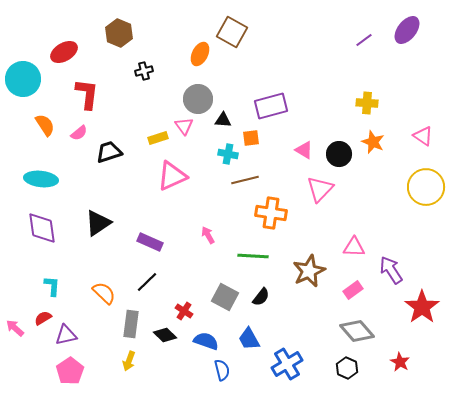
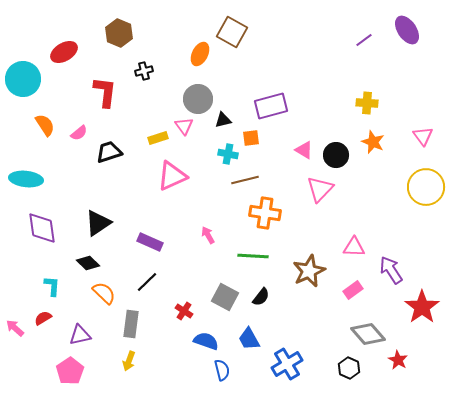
purple ellipse at (407, 30): rotated 72 degrees counterclockwise
red L-shape at (87, 94): moved 18 px right, 2 px up
black triangle at (223, 120): rotated 18 degrees counterclockwise
pink triangle at (423, 136): rotated 20 degrees clockwise
black circle at (339, 154): moved 3 px left, 1 px down
cyan ellipse at (41, 179): moved 15 px left
orange cross at (271, 213): moved 6 px left
gray diamond at (357, 331): moved 11 px right, 3 px down
purple triangle at (66, 335): moved 14 px right
black diamond at (165, 335): moved 77 px left, 72 px up
red star at (400, 362): moved 2 px left, 2 px up
black hexagon at (347, 368): moved 2 px right
